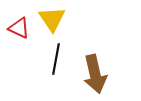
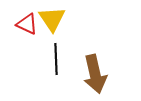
red triangle: moved 8 px right, 4 px up
black line: rotated 12 degrees counterclockwise
